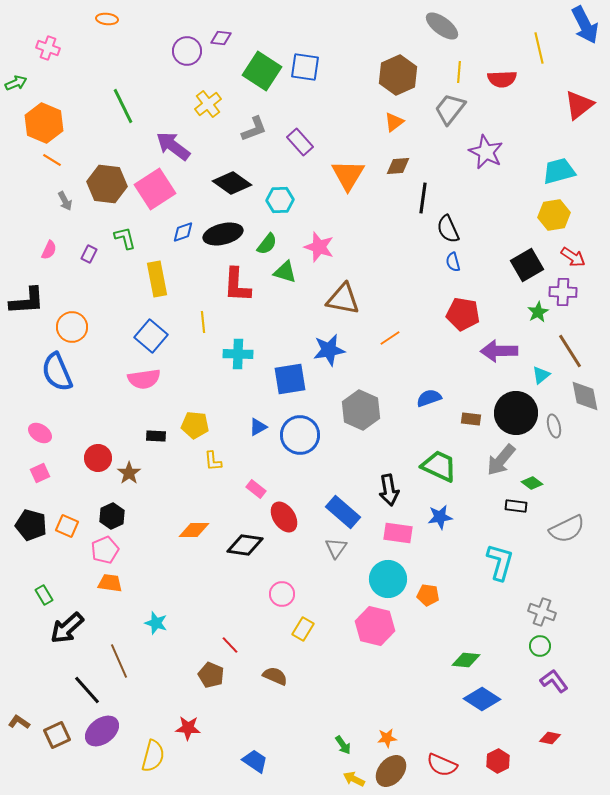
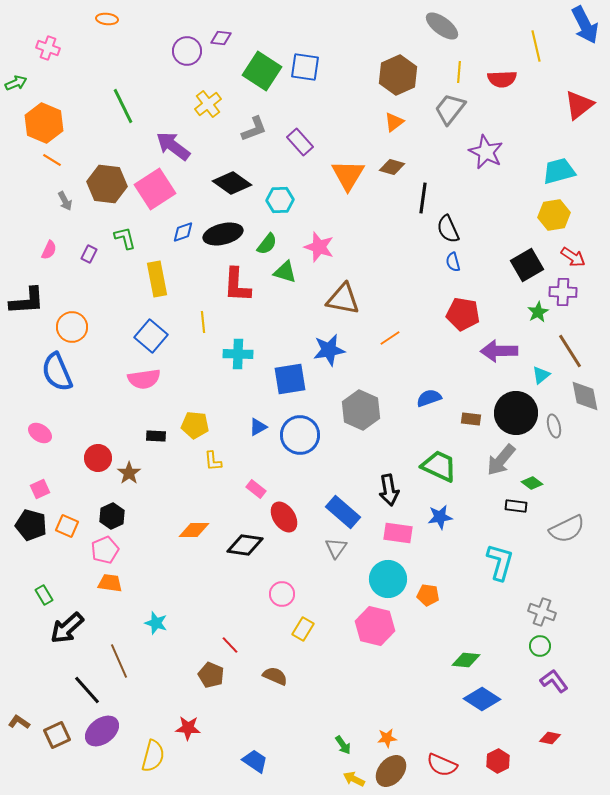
yellow line at (539, 48): moved 3 px left, 2 px up
brown diamond at (398, 166): moved 6 px left, 1 px down; rotated 20 degrees clockwise
pink square at (40, 473): moved 16 px down
